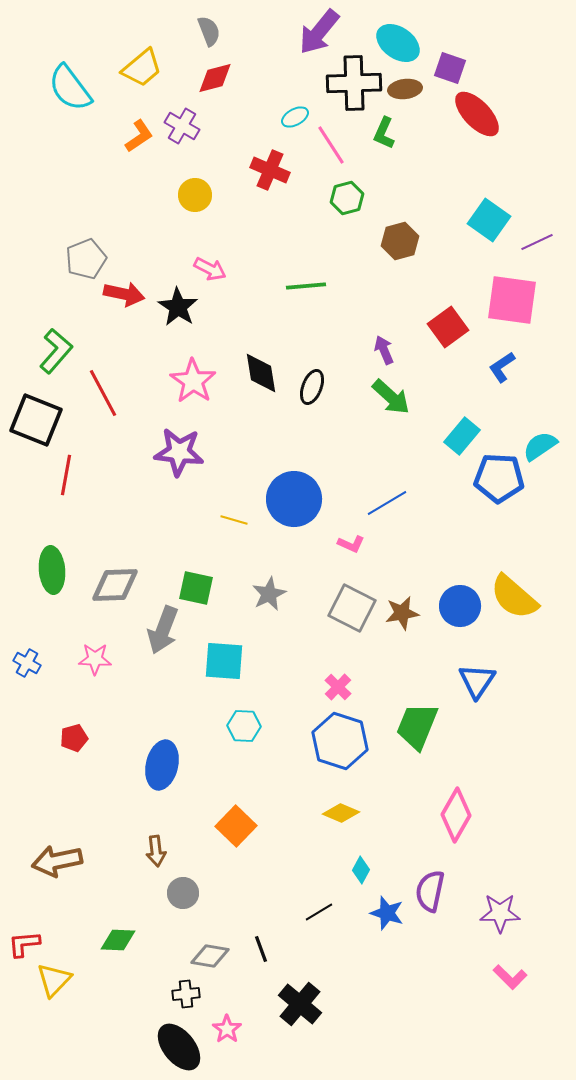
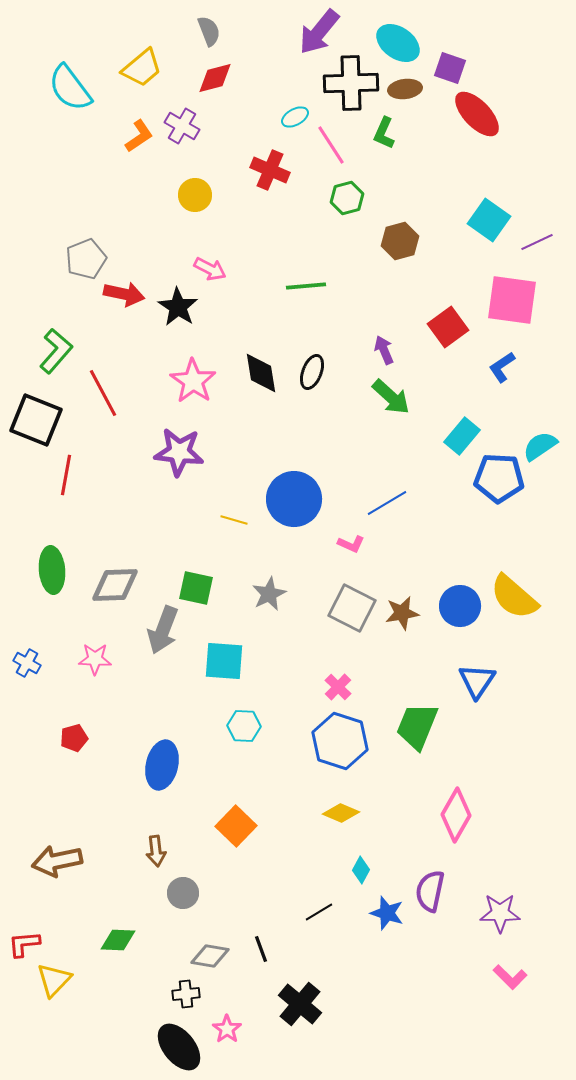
black cross at (354, 83): moved 3 px left
black ellipse at (312, 387): moved 15 px up
